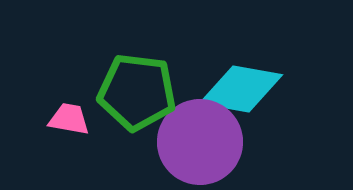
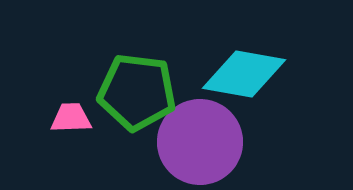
cyan diamond: moved 3 px right, 15 px up
pink trapezoid: moved 2 px right, 1 px up; rotated 12 degrees counterclockwise
